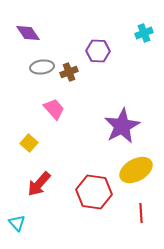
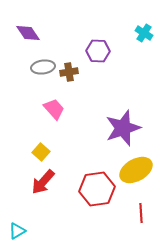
cyan cross: rotated 36 degrees counterclockwise
gray ellipse: moved 1 px right
brown cross: rotated 12 degrees clockwise
purple star: moved 1 px right, 2 px down; rotated 9 degrees clockwise
yellow square: moved 12 px right, 9 px down
red arrow: moved 4 px right, 2 px up
red hexagon: moved 3 px right, 3 px up; rotated 16 degrees counterclockwise
cyan triangle: moved 8 px down; rotated 42 degrees clockwise
